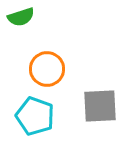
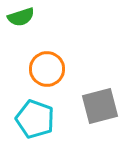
gray square: rotated 12 degrees counterclockwise
cyan pentagon: moved 3 px down
